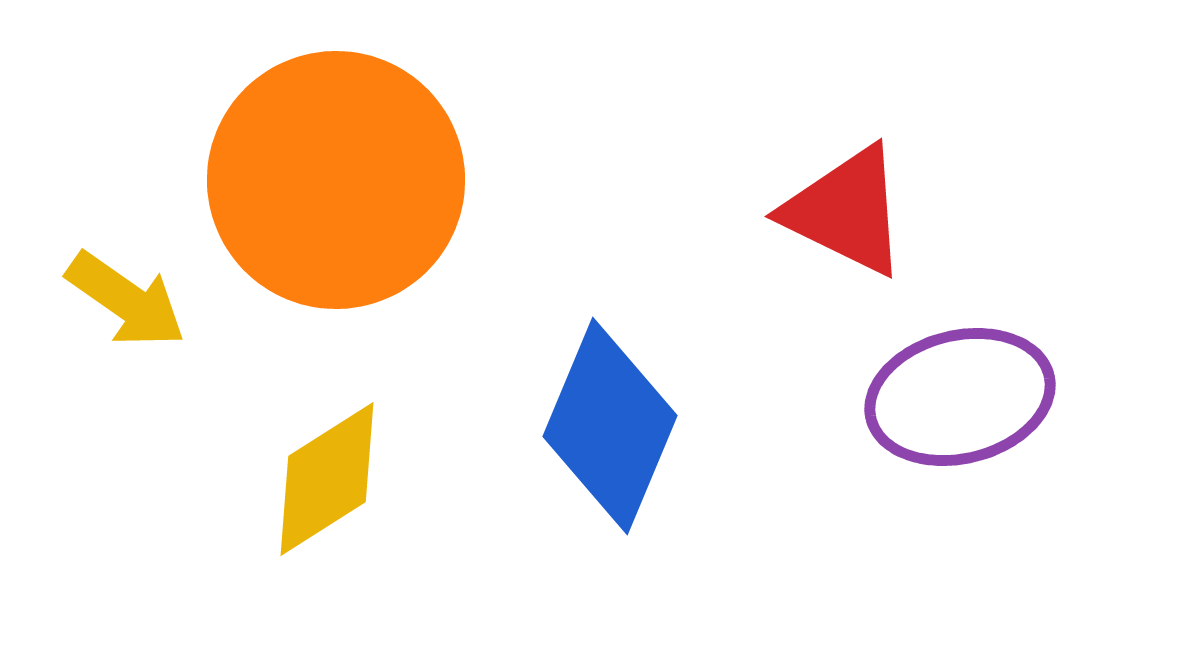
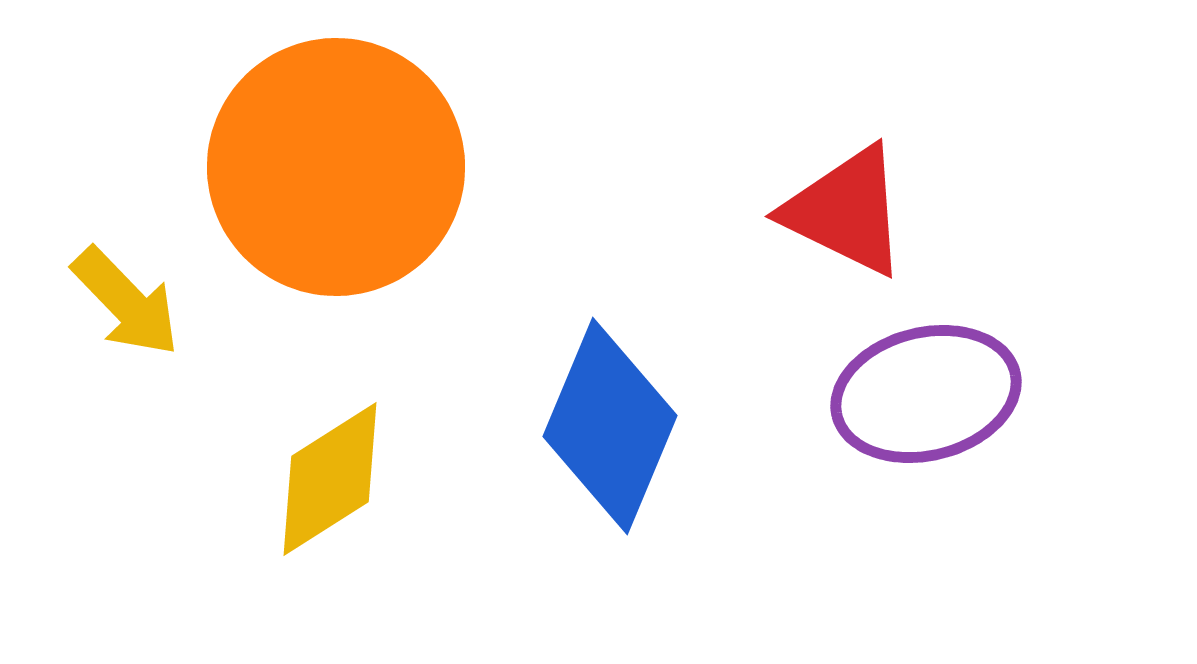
orange circle: moved 13 px up
yellow arrow: moved 2 px down; rotated 11 degrees clockwise
purple ellipse: moved 34 px left, 3 px up
yellow diamond: moved 3 px right
